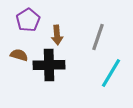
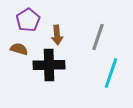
brown semicircle: moved 6 px up
cyan line: rotated 12 degrees counterclockwise
